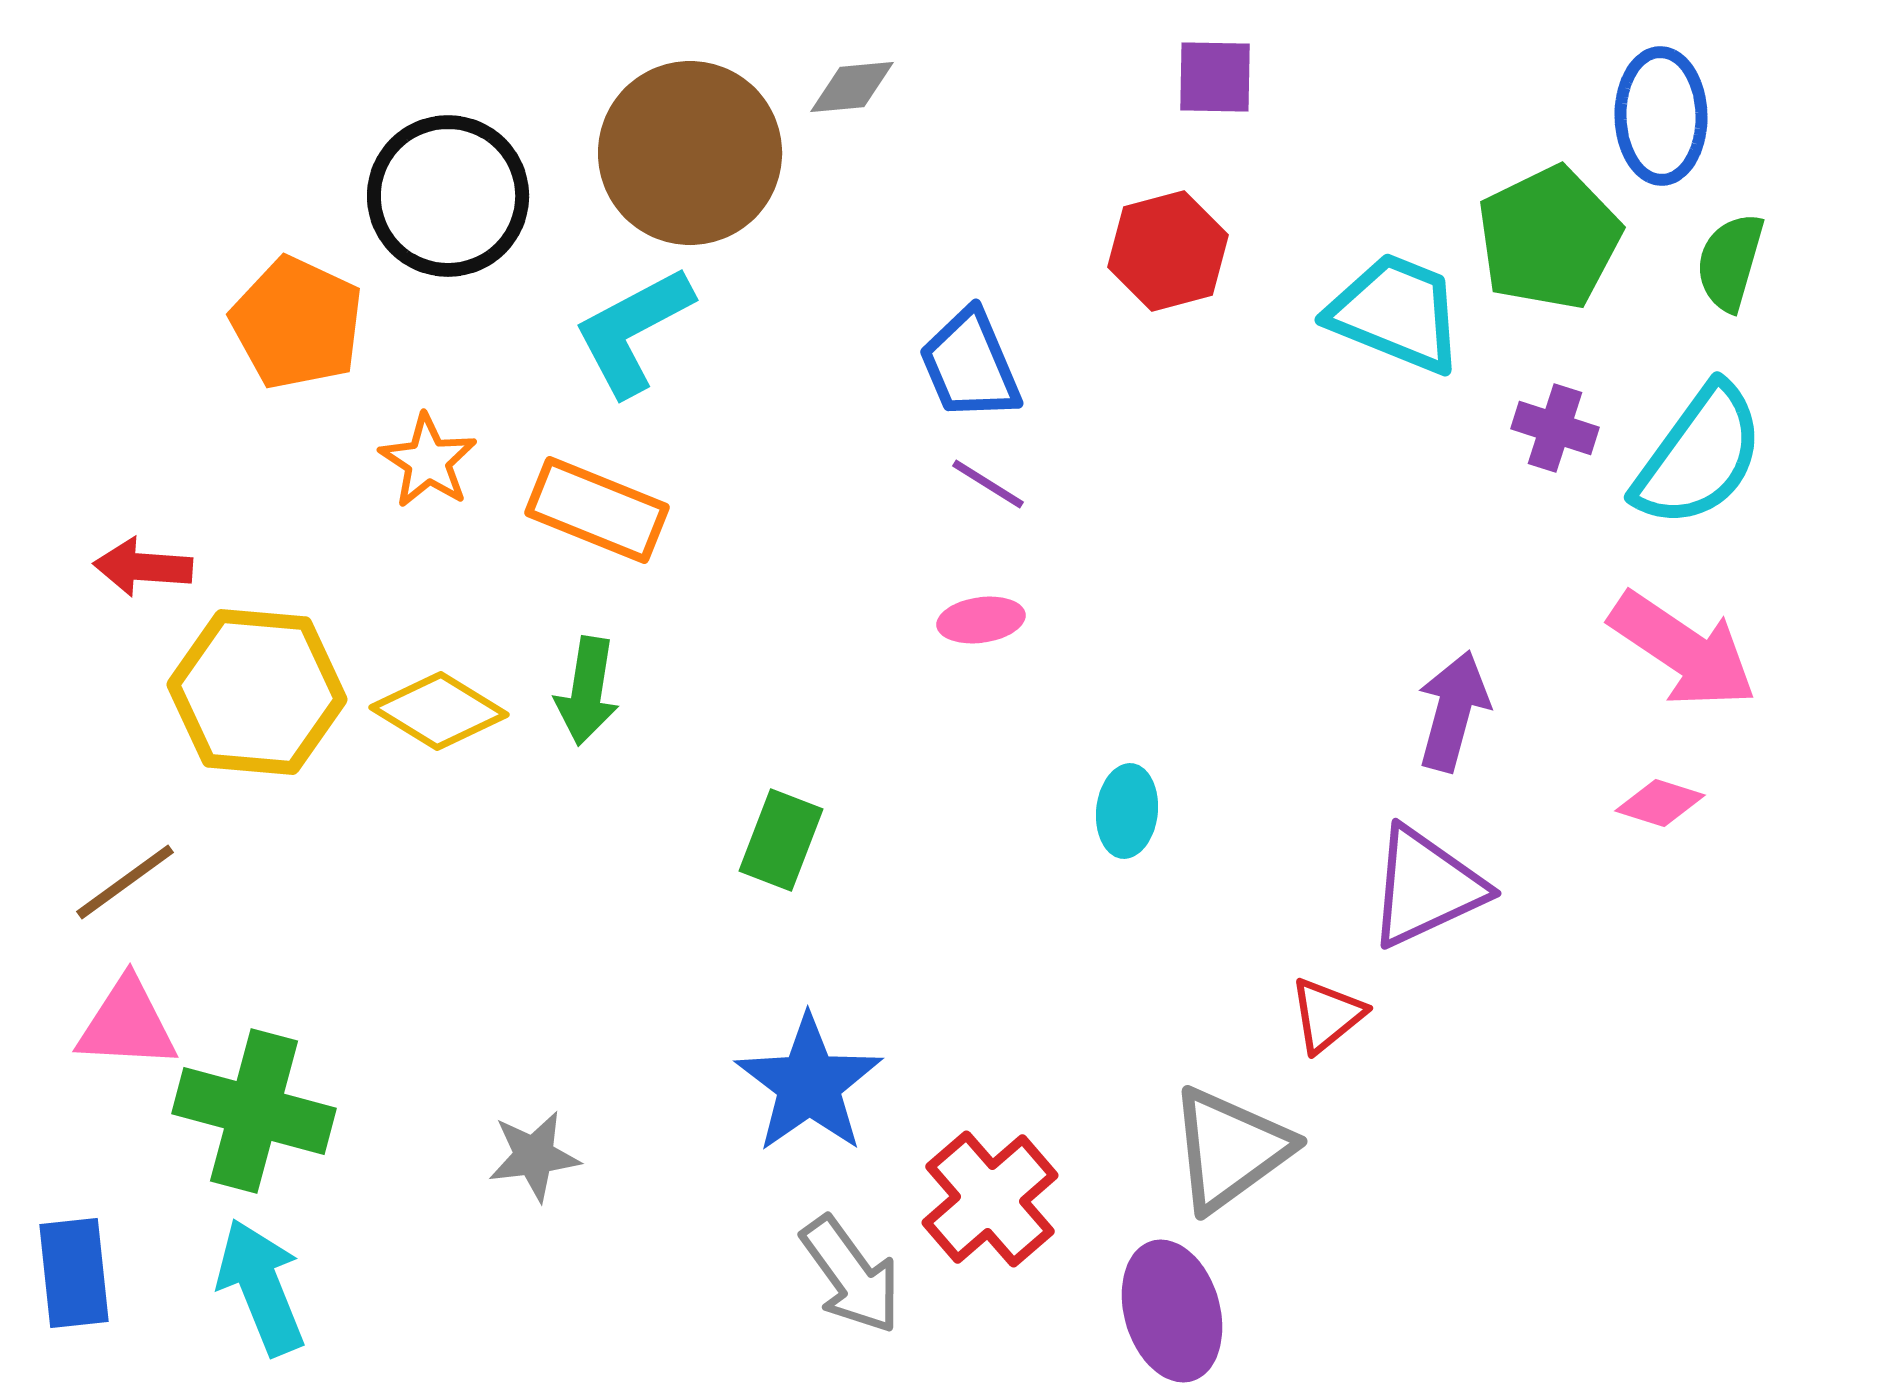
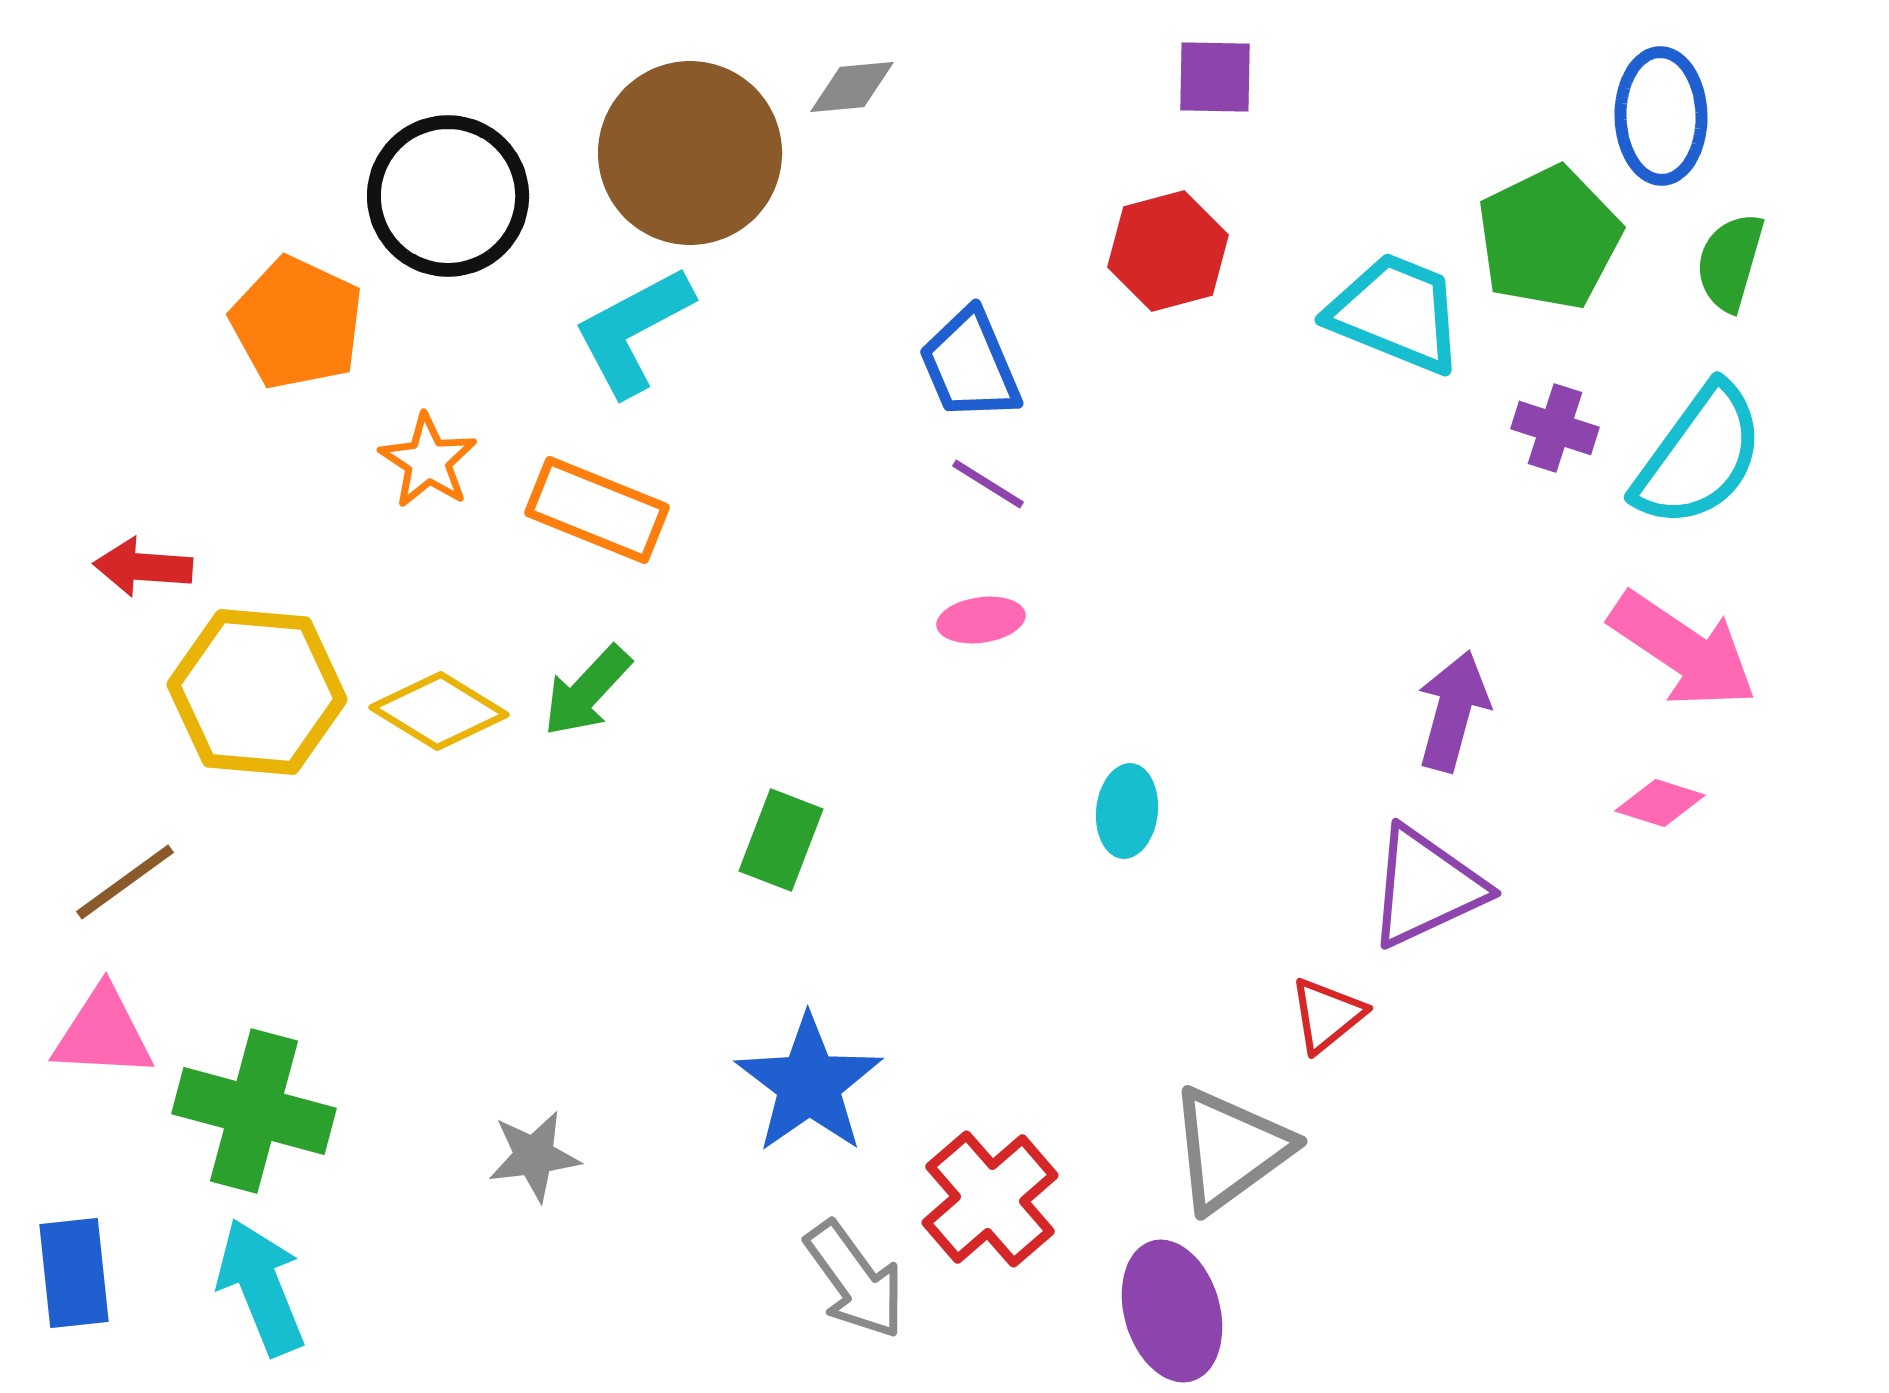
green arrow: rotated 34 degrees clockwise
pink triangle: moved 24 px left, 9 px down
gray arrow: moved 4 px right, 5 px down
